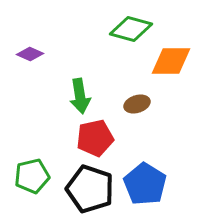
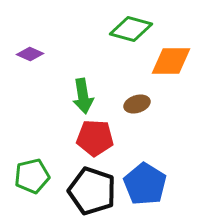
green arrow: moved 3 px right
red pentagon: rotated 15 degrees clockwise
black pentagon: moved 2 px right, 2 px down
